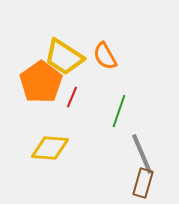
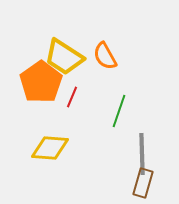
gray line: rotated 21 degrees clockwise
